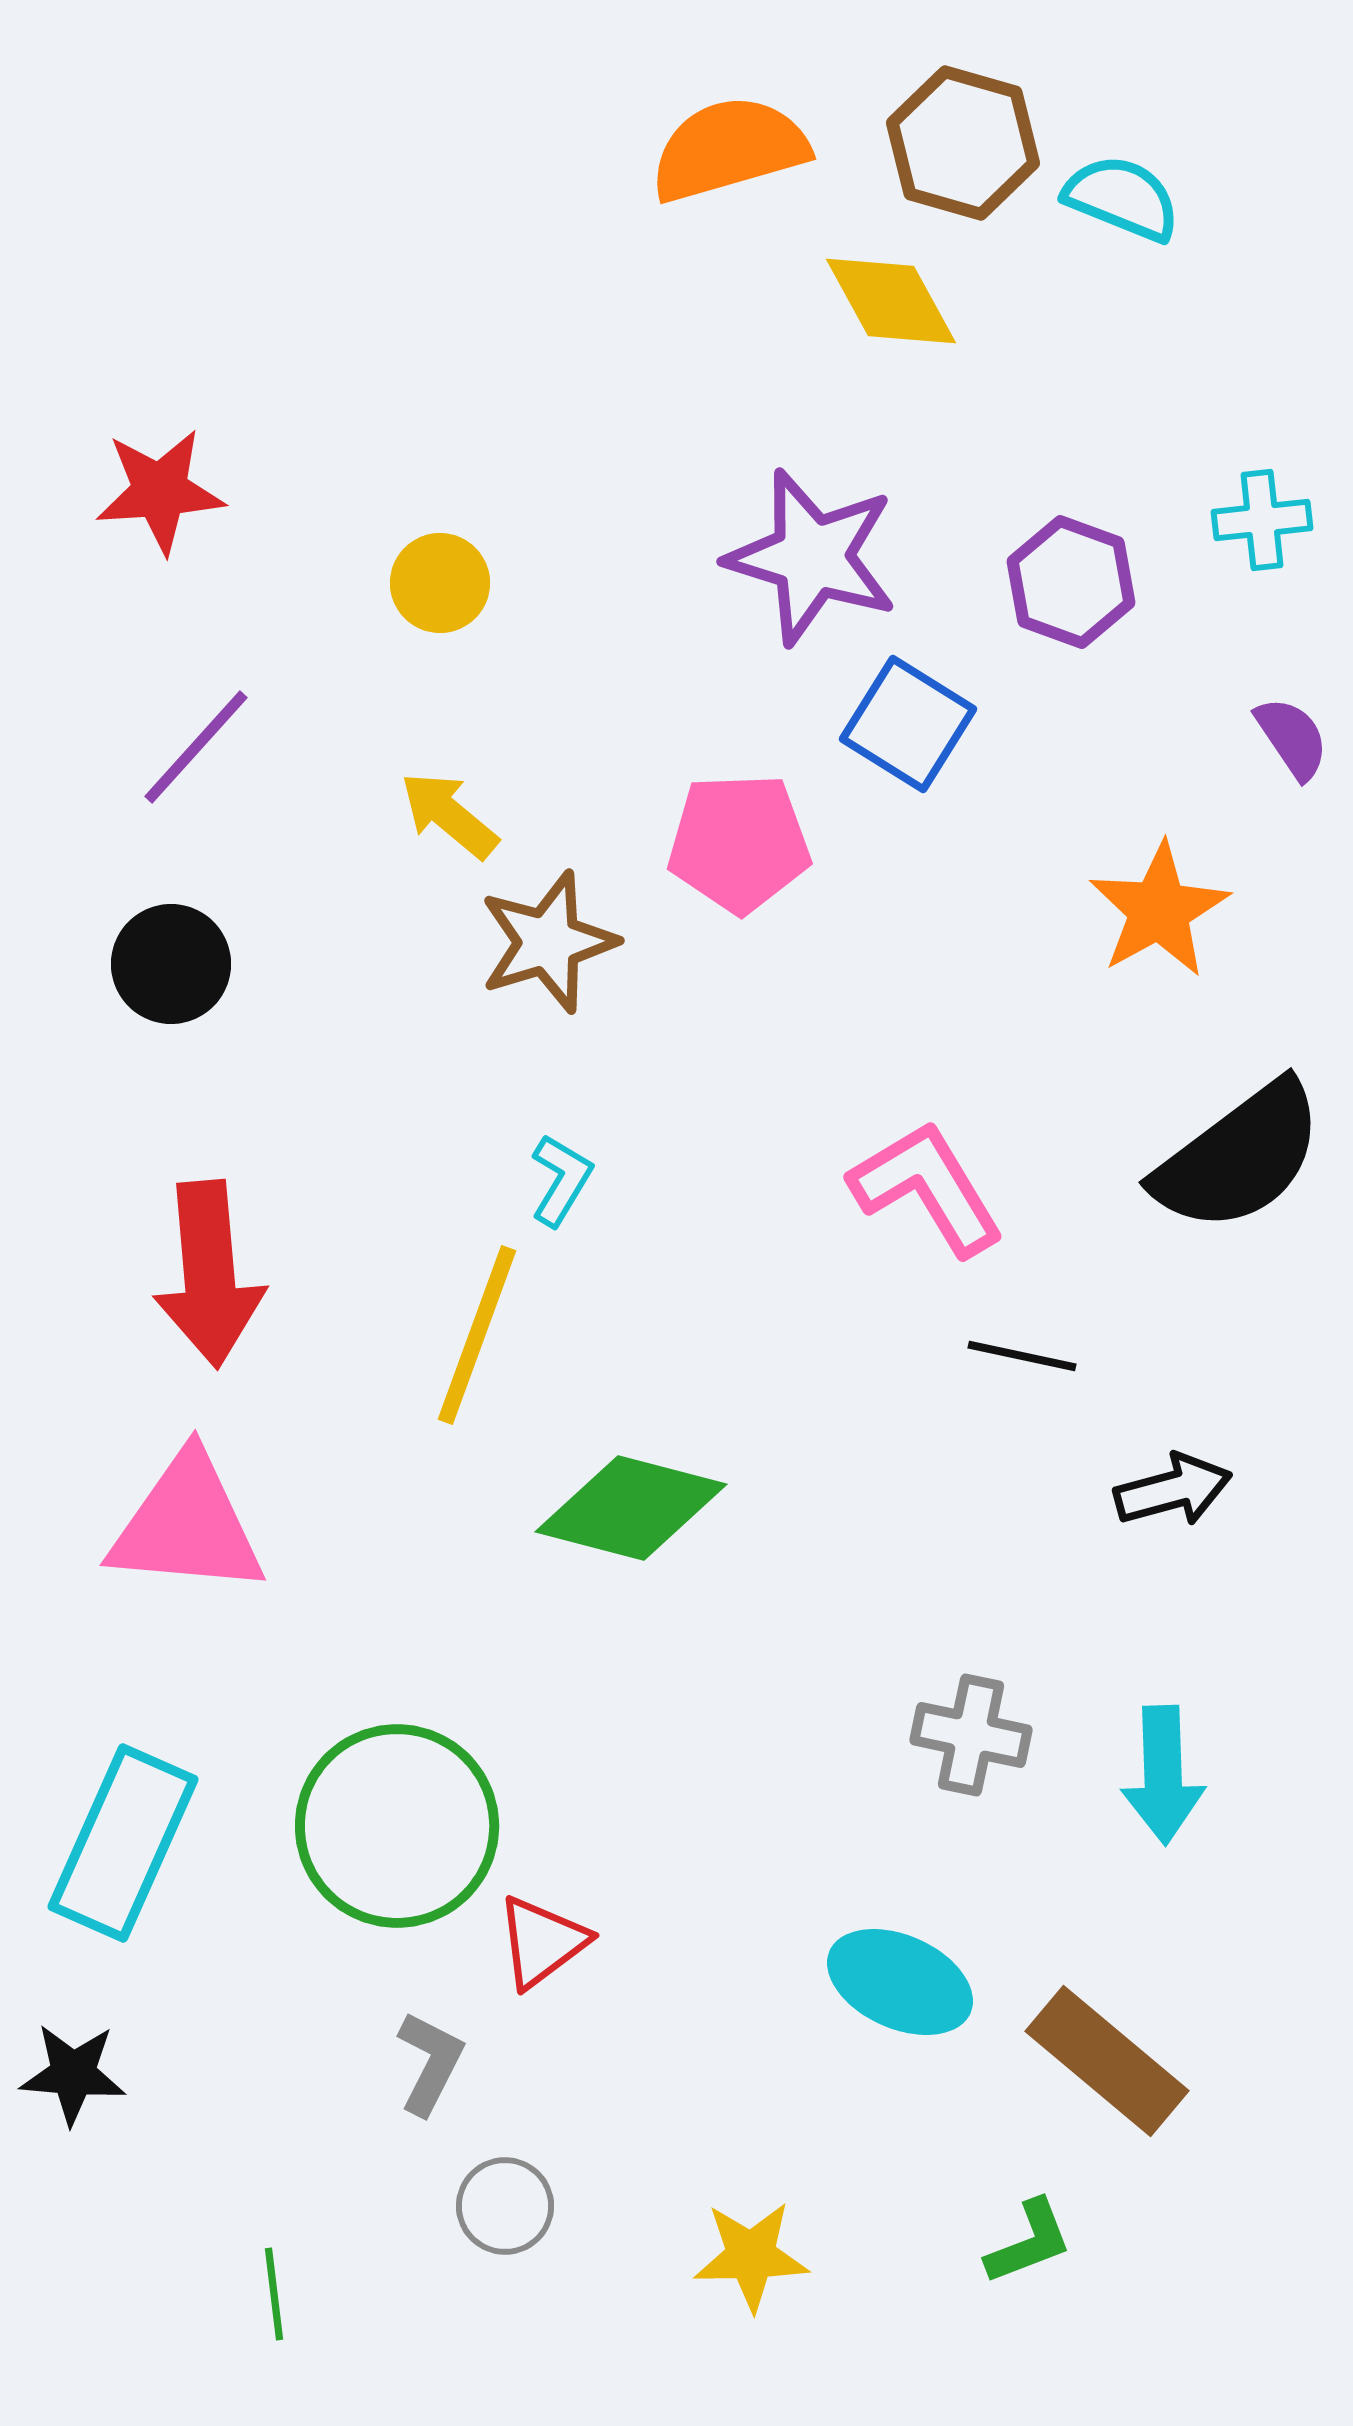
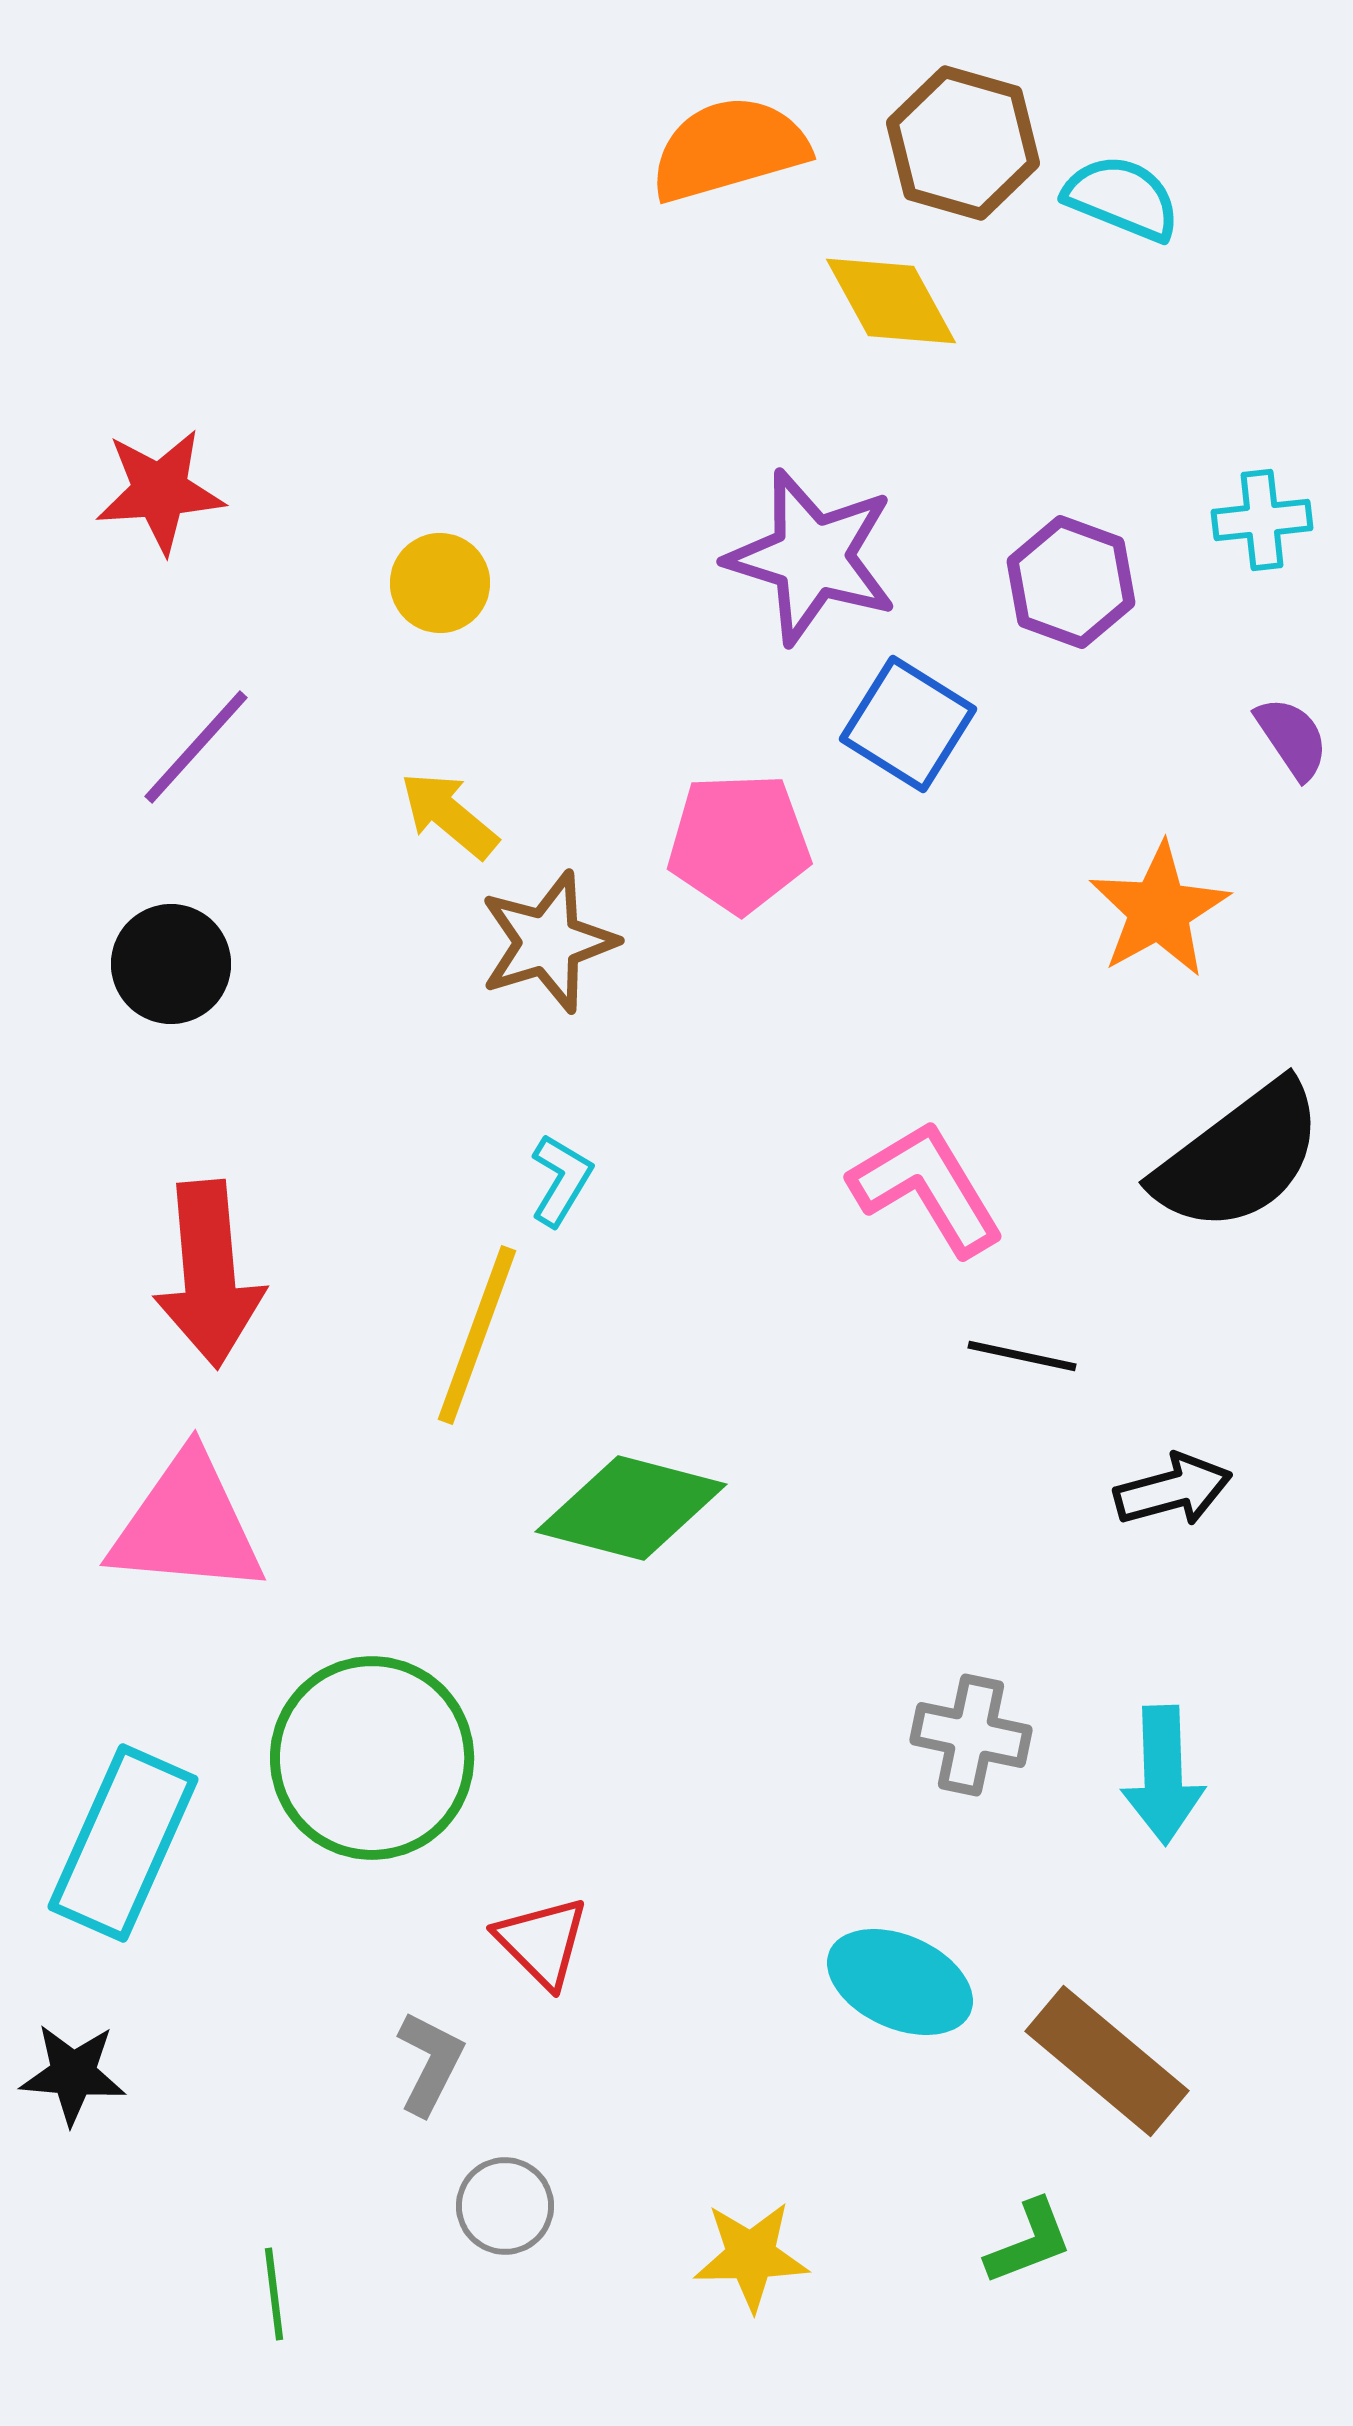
green circle: moved 25 px left, 68 px up
red triangle: rotated 38 degrees counterclockwise
